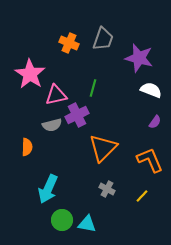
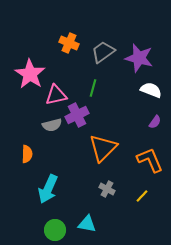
gray trapezoid: moved 13 px down; rotated 145 degrees counterclockwise
orange semicircle: moved 7 px down
green circle: moved 7 px left, 10 px down
